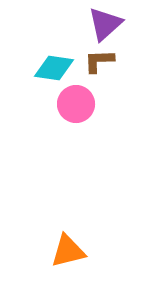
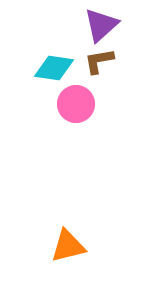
purple triangle: moved 4 px left, 1 px down
brown L-shape: rotated 8 degrees counterclockwise
orange triangle: moved 5 px up
